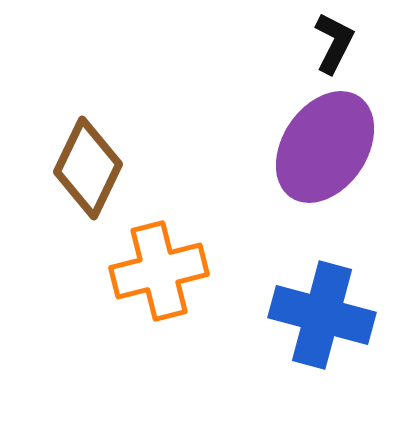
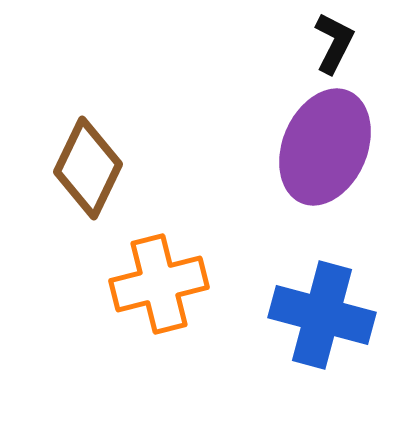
purple ellipse: rotated 11 degrees counterclockwise
orange cross: moved 13 px down
